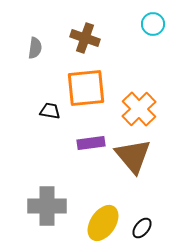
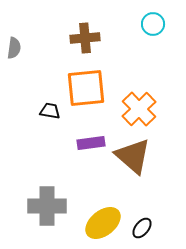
brown cross: rotated 24 degrees counterclockwise
gray semicircle: moved 21 px left
brown triangle: rotated 9 degrees counterclockwise
yellow ellipse: rotated 18 degrees clockwise
